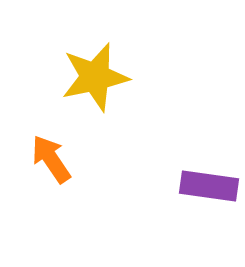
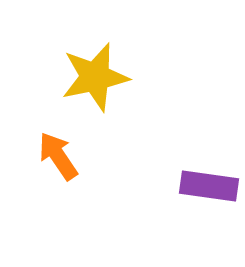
orange arrow: moved 7 px right, 3 px up
